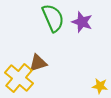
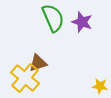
yellow cross: moved 6 px right
